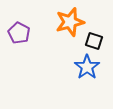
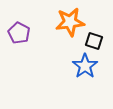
orange star: rotated 8 degrees clockwise
blue star: moved 2 px left, 1 px up
